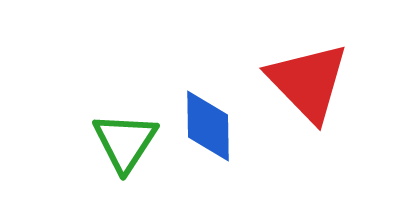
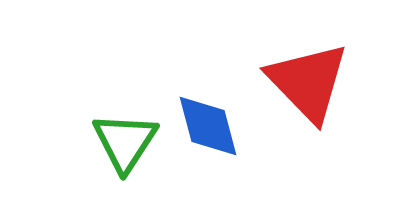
blue diamond: rotated 14 degrees counterclockwise
